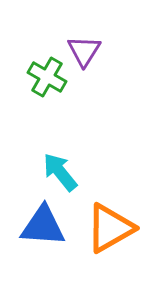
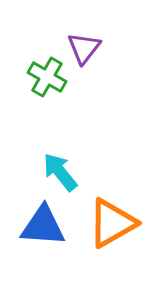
purple triangle: moved 3 px up; rotated 6 degrees clockwise
orange triangle: moved 2 px right, 5 px up
